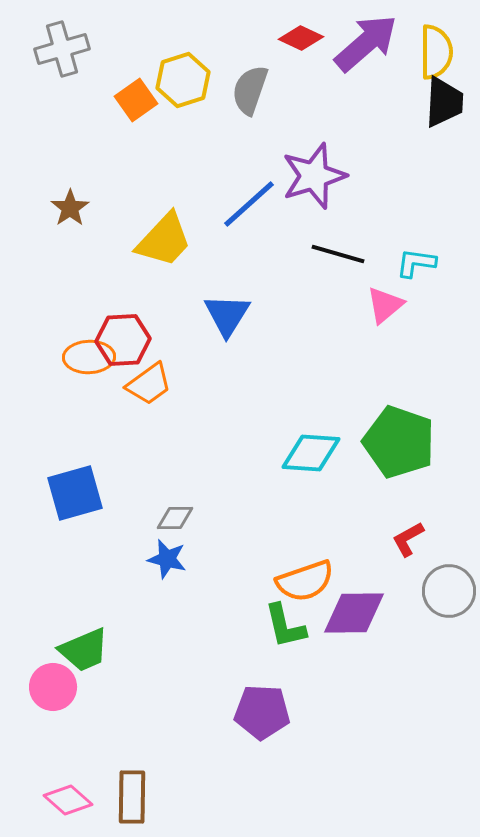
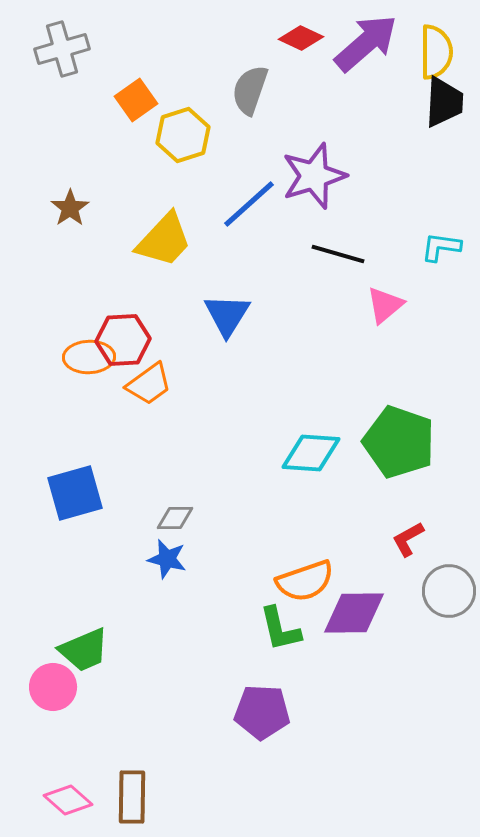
yellow hexagon: moved 55 px down
cyan L-shape: moved 25 px right, 16 px up
green L-shape: moved 5 px left, 3 px down
